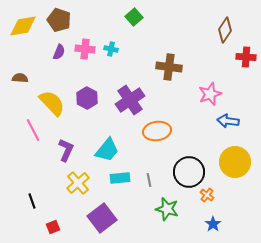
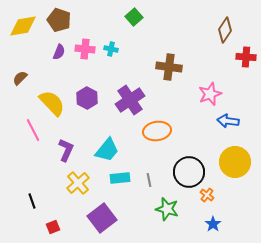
brown semicircle: rotated 49 degrees counterclockwise
